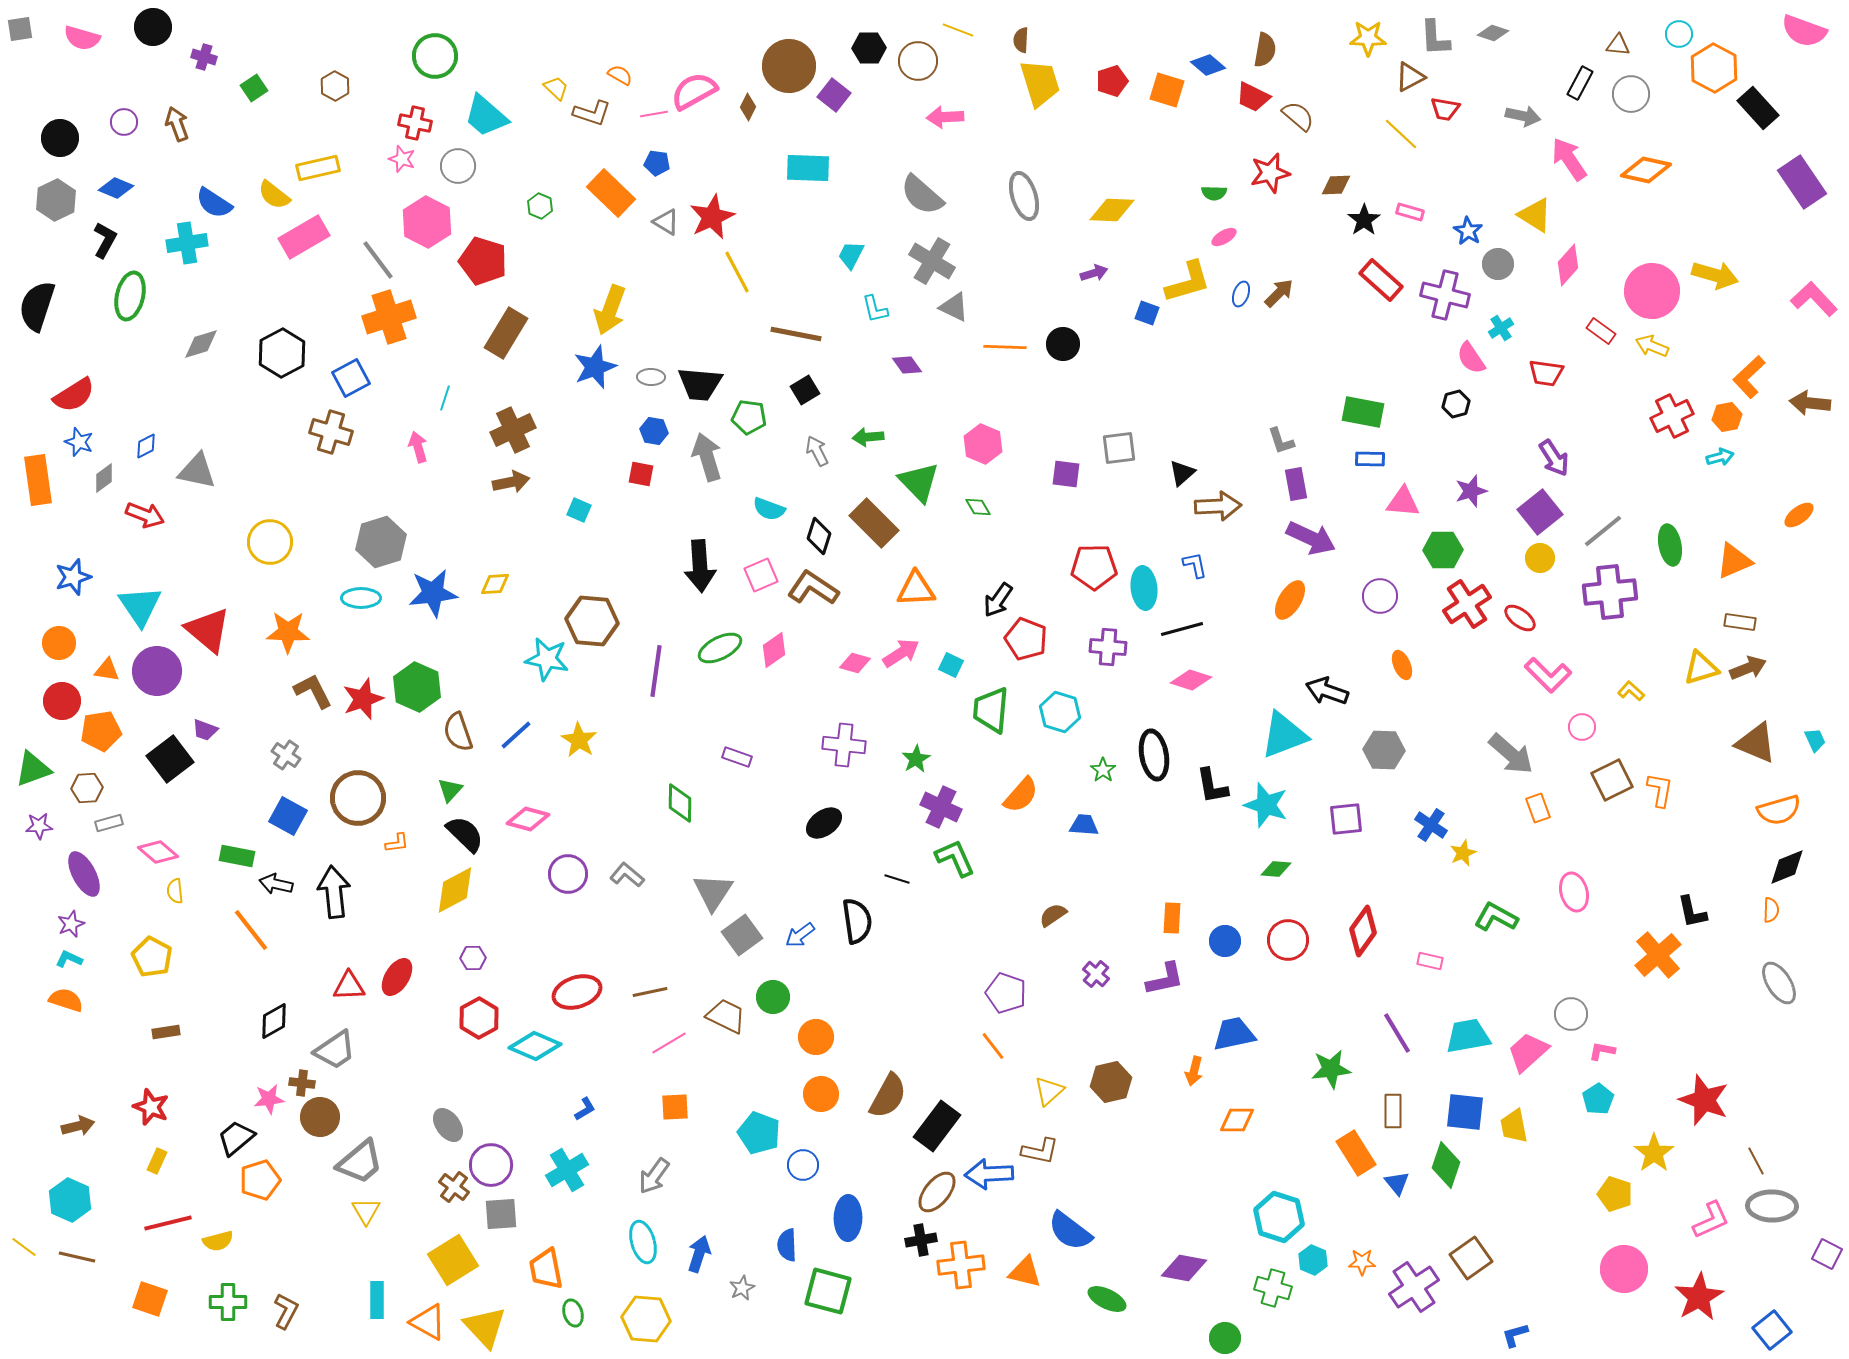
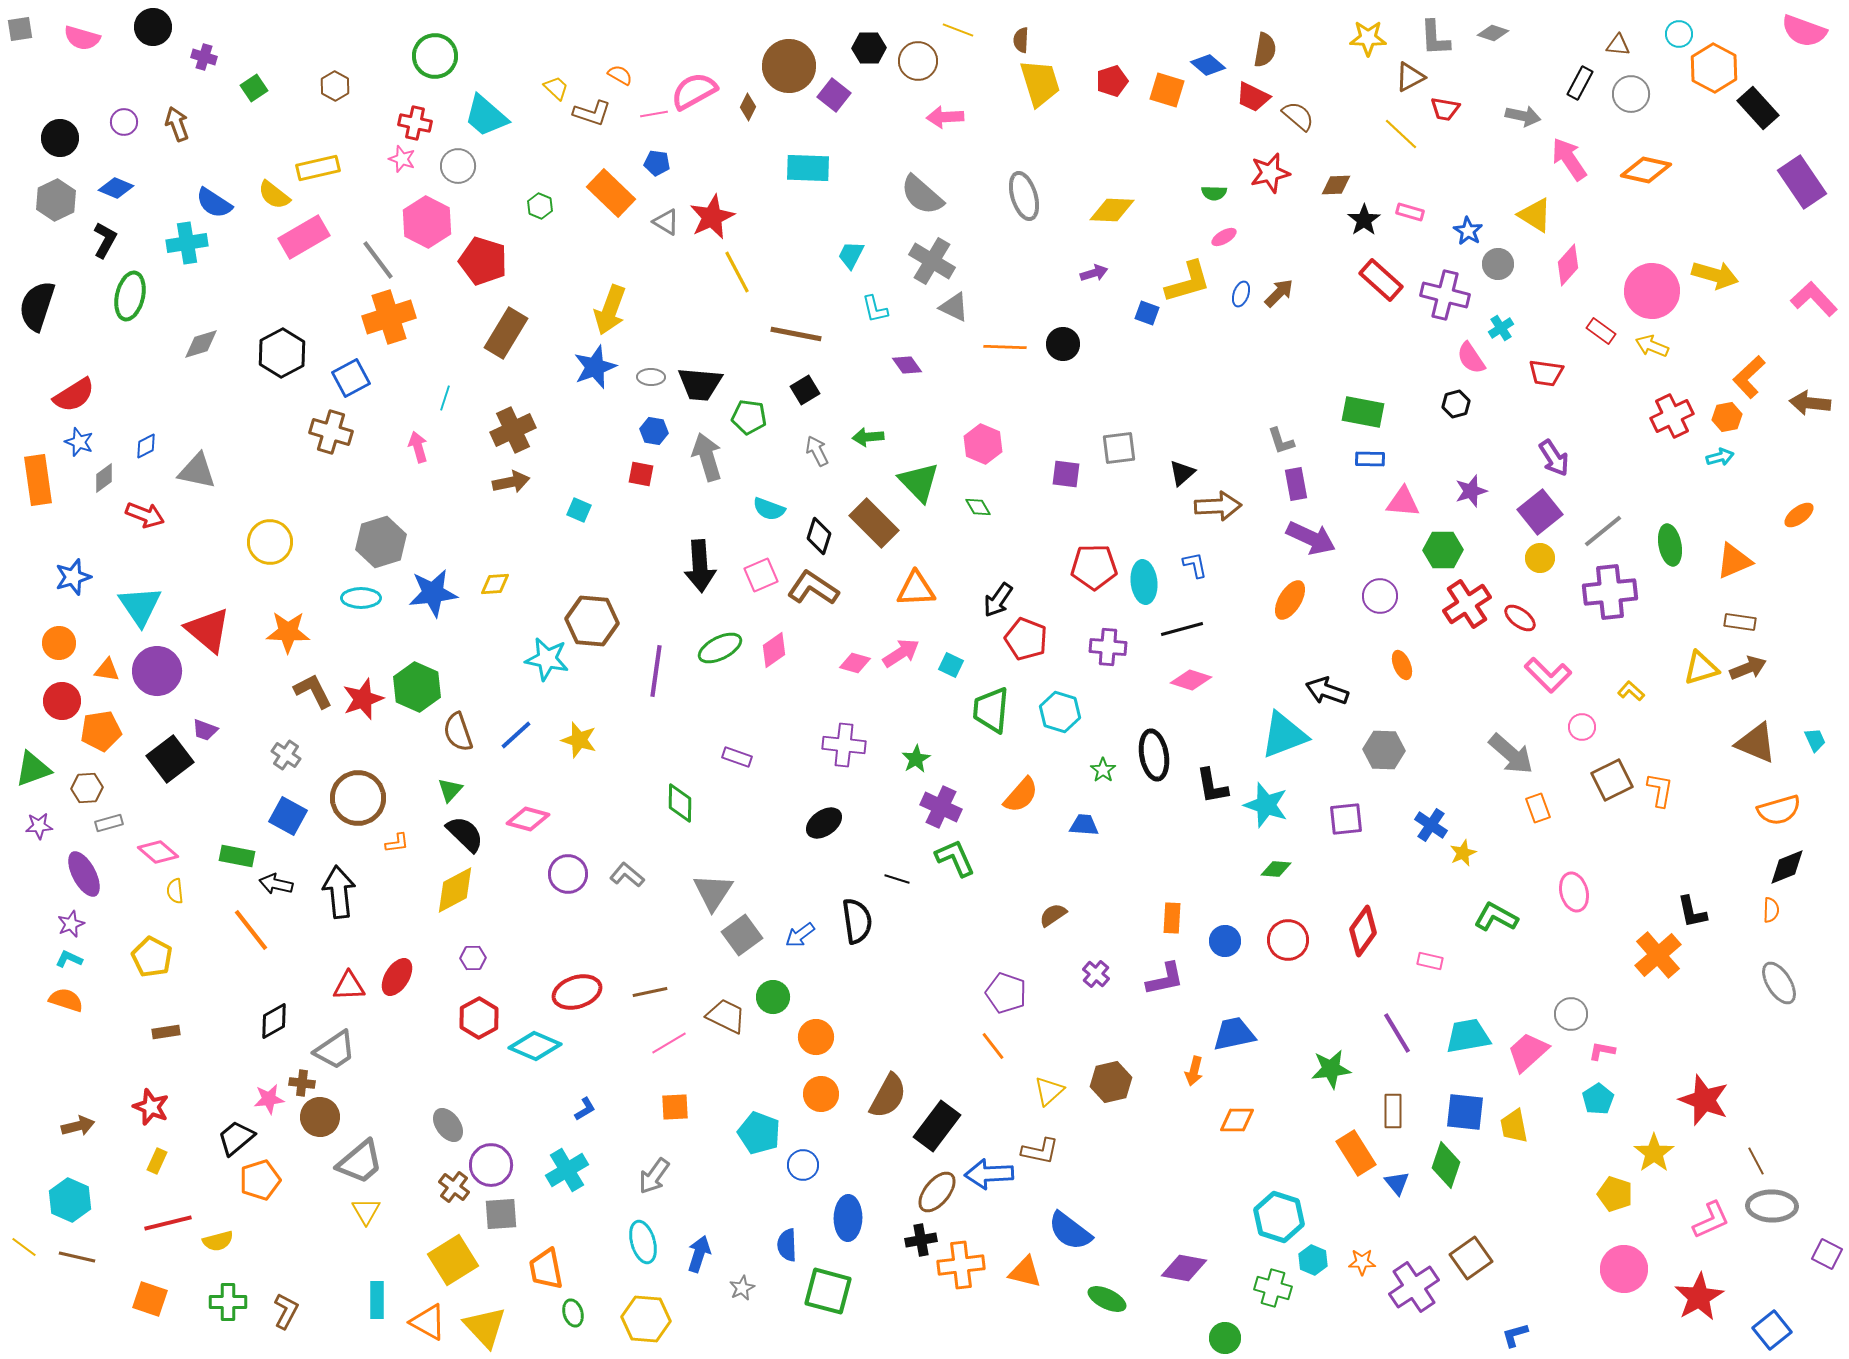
cyan ellipse at (1144, 588): moved 6 px up
yellow star at (579, 740): rotated 15 degrees counterclockwise
black arrow at (334, 892): moved 5 px right
